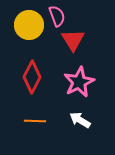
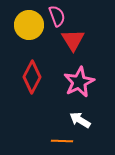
orange line: moved 27 px right, 20 px down
